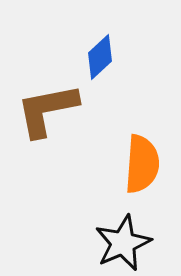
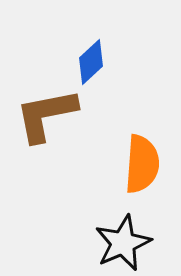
blue diamond: moved 9 px left, 5 px down
brown L-shape: moved 1 px left, 5 px down
